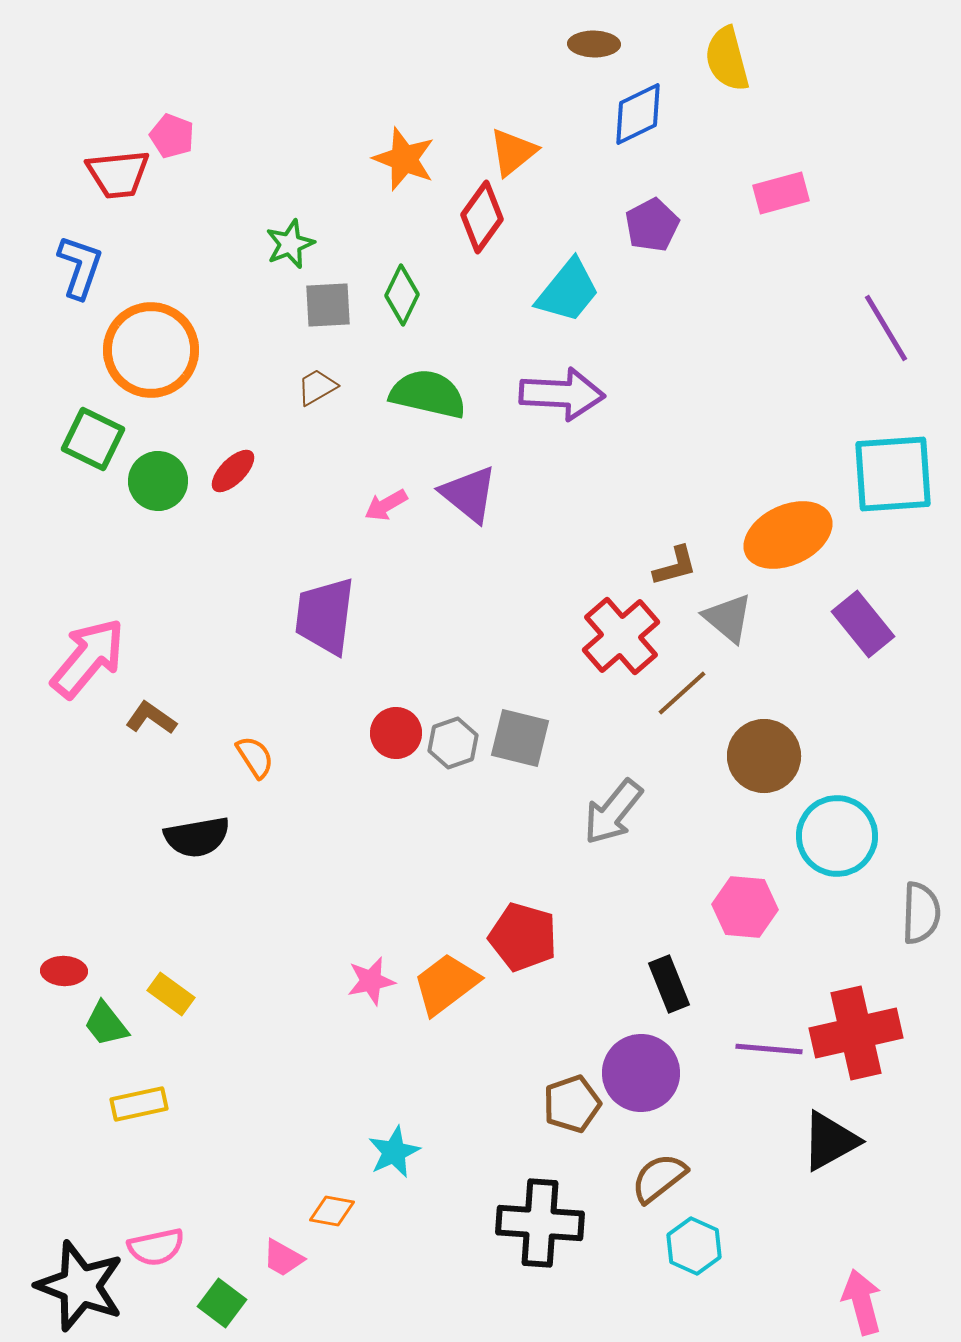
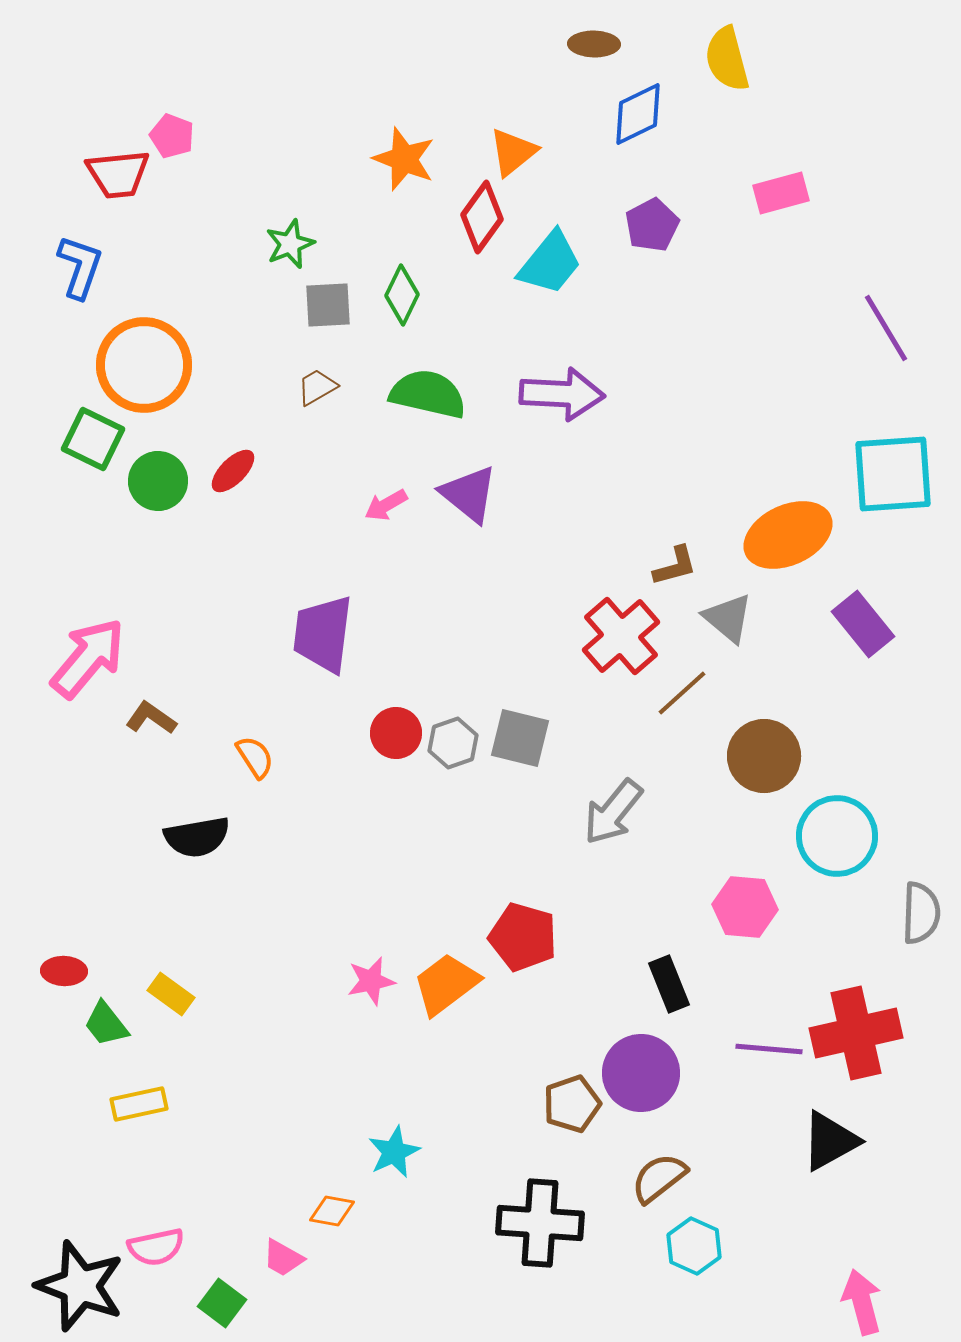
cyan trapezoid at (568, 291): moved 18 px left, 28 px up
orange circle at (151, 350): moved 7 px left, 15 px down
purple trapezoid at (325, 616): moved 2 px left, 18 px down
